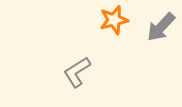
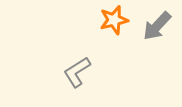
gray arrow: moved 4 px left, 1 px up
